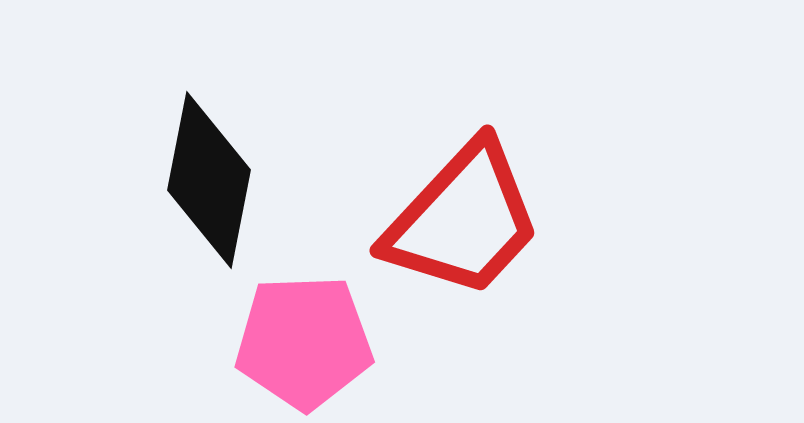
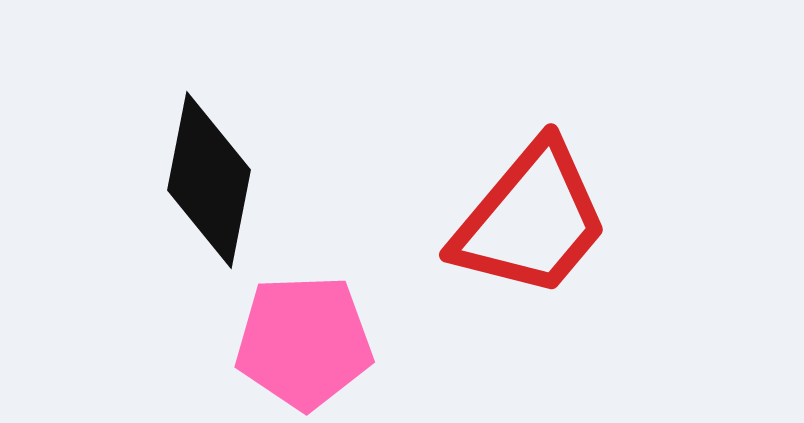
red trapezoid: moved 68 px right; rotated 3 degrees counterclockwise
